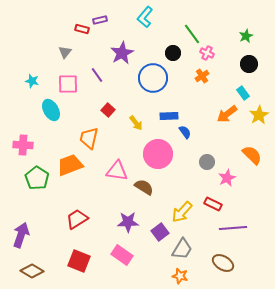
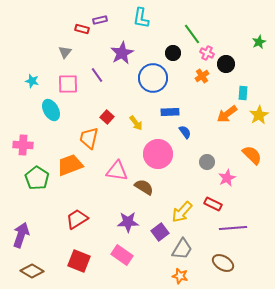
cyan L-shape at (145, 17): moved 4 px left, 1 px down; rotated 30 degrees counterclockwise
green star at (246, 36): moved 13 px right, 6 px down
black circle at (249, 64): moved 23 px left
cyan rectangle at (243, 93): rotated 40 degrees clockwise
red square at (108, 110): moved 1 px left, 7 px down
blue rectangle at (169, 116): moved 1 px right, 4 px up
